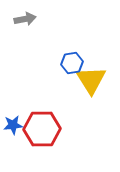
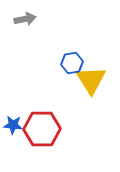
blue star: rotated 12 degrees clockwise
